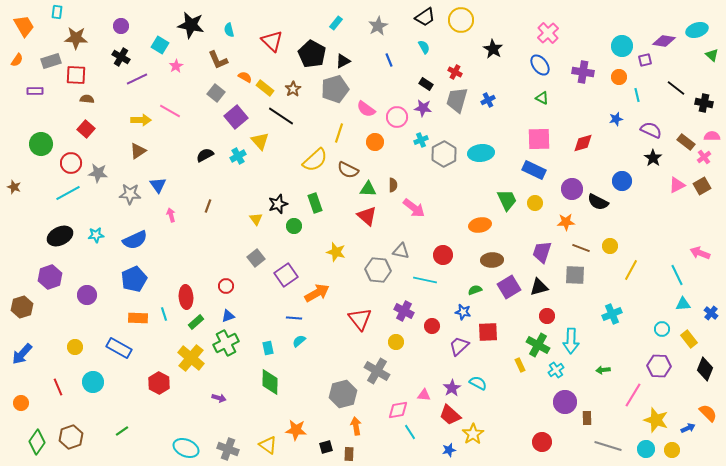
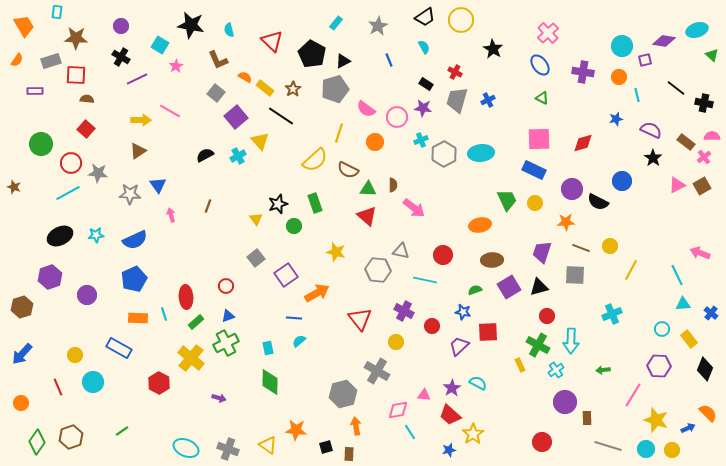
yellow circle at (75, 347): moved 8 px down
